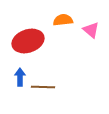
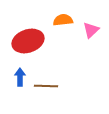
pink triangle: rotated 36 degrees clockwise
brown line: moved 3 px right, 1 px up
